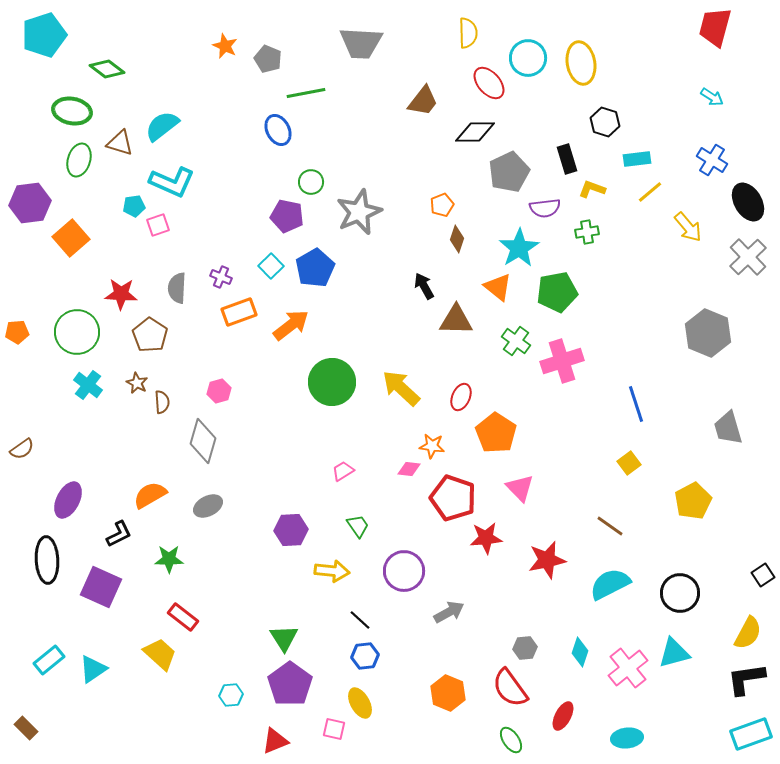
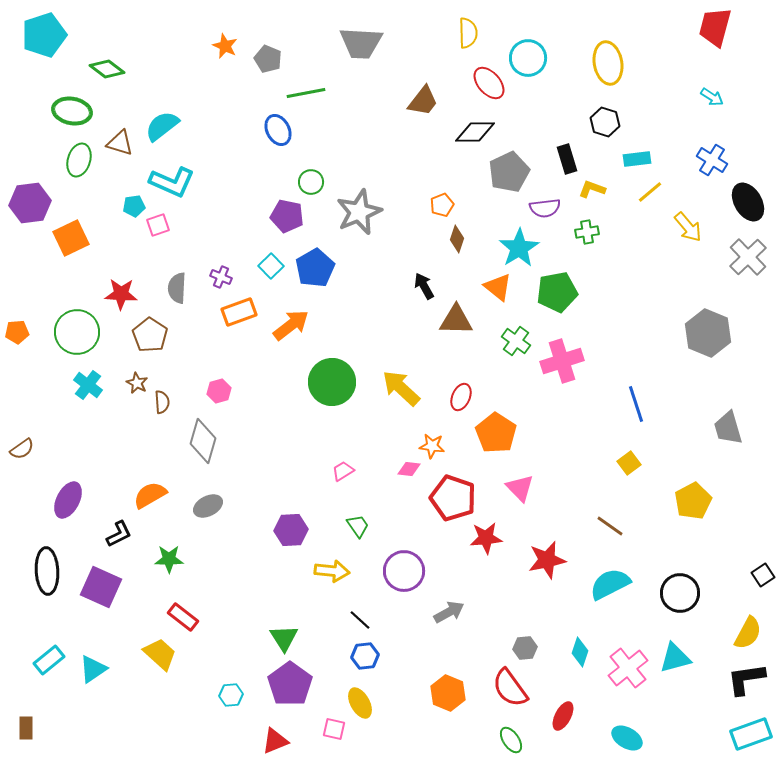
yellow ellipse at (581, 63): moved 27 px right
orange square at (71, 238): rotated 15 degrees clockwise
black ellipse at (47, 560): moved 11 px down
cyan triangle at (674, 653): moved 1 px right, 5 px down
brown rectangle at (26, 728): rotated 45 degrees clockwise
cyan ellipse at (627, 738): rotated 36 degrees clockwise
